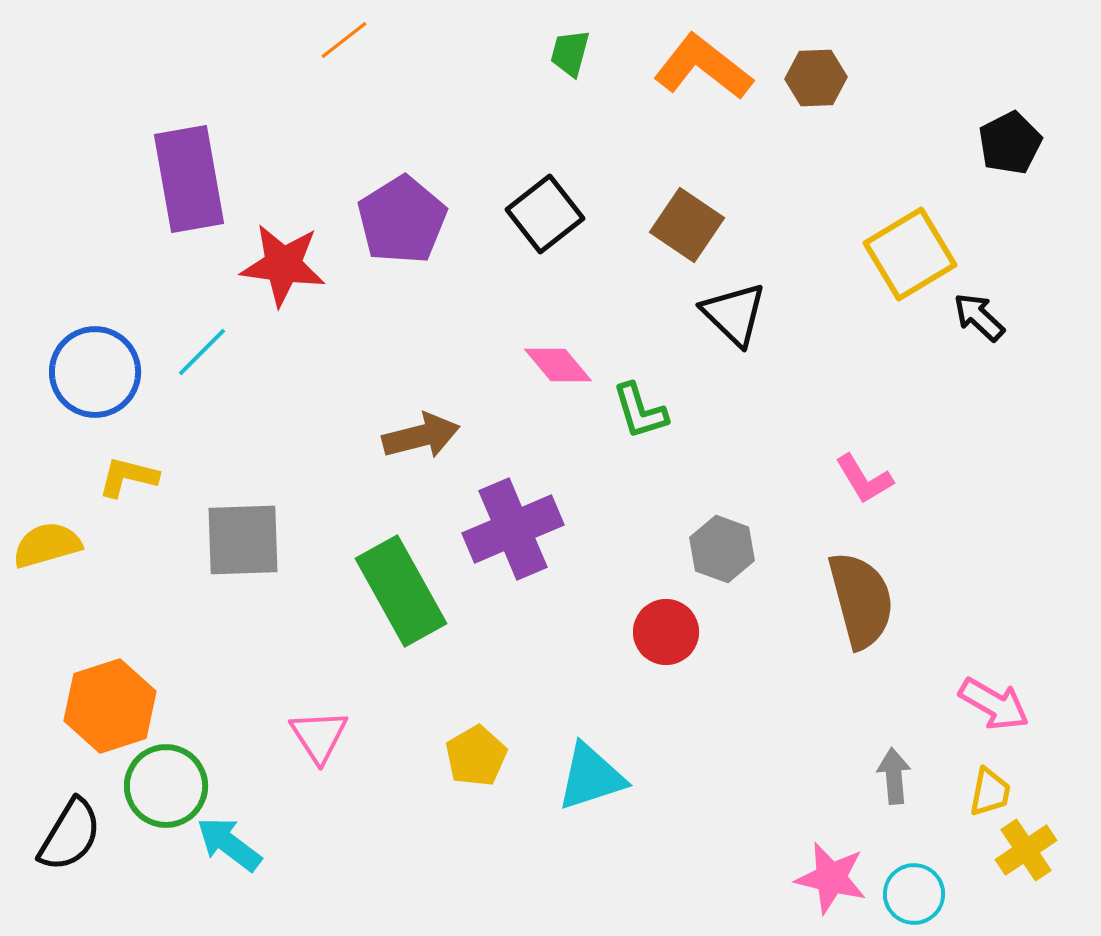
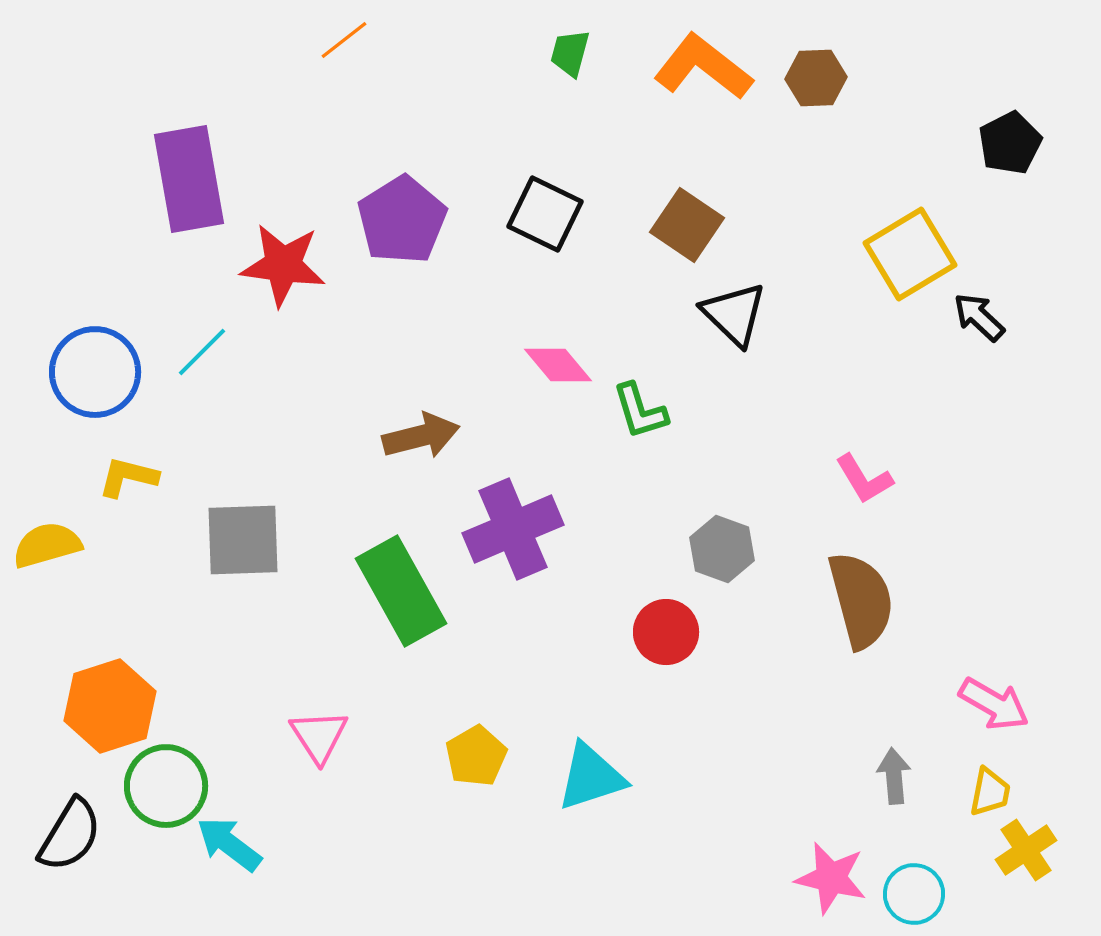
black square: rotated 26 degrees counterclockwise
